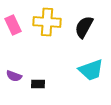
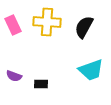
black rectangle: moved 3 px right
